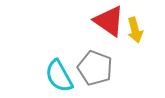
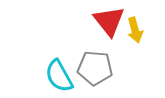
red triangle: rotated 16 degrees clockwise
gray pentagon: rotated 16 degrees counterclockwise
